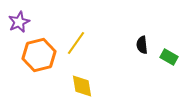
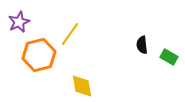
yellow line: moved 6 px left, 9 px up
